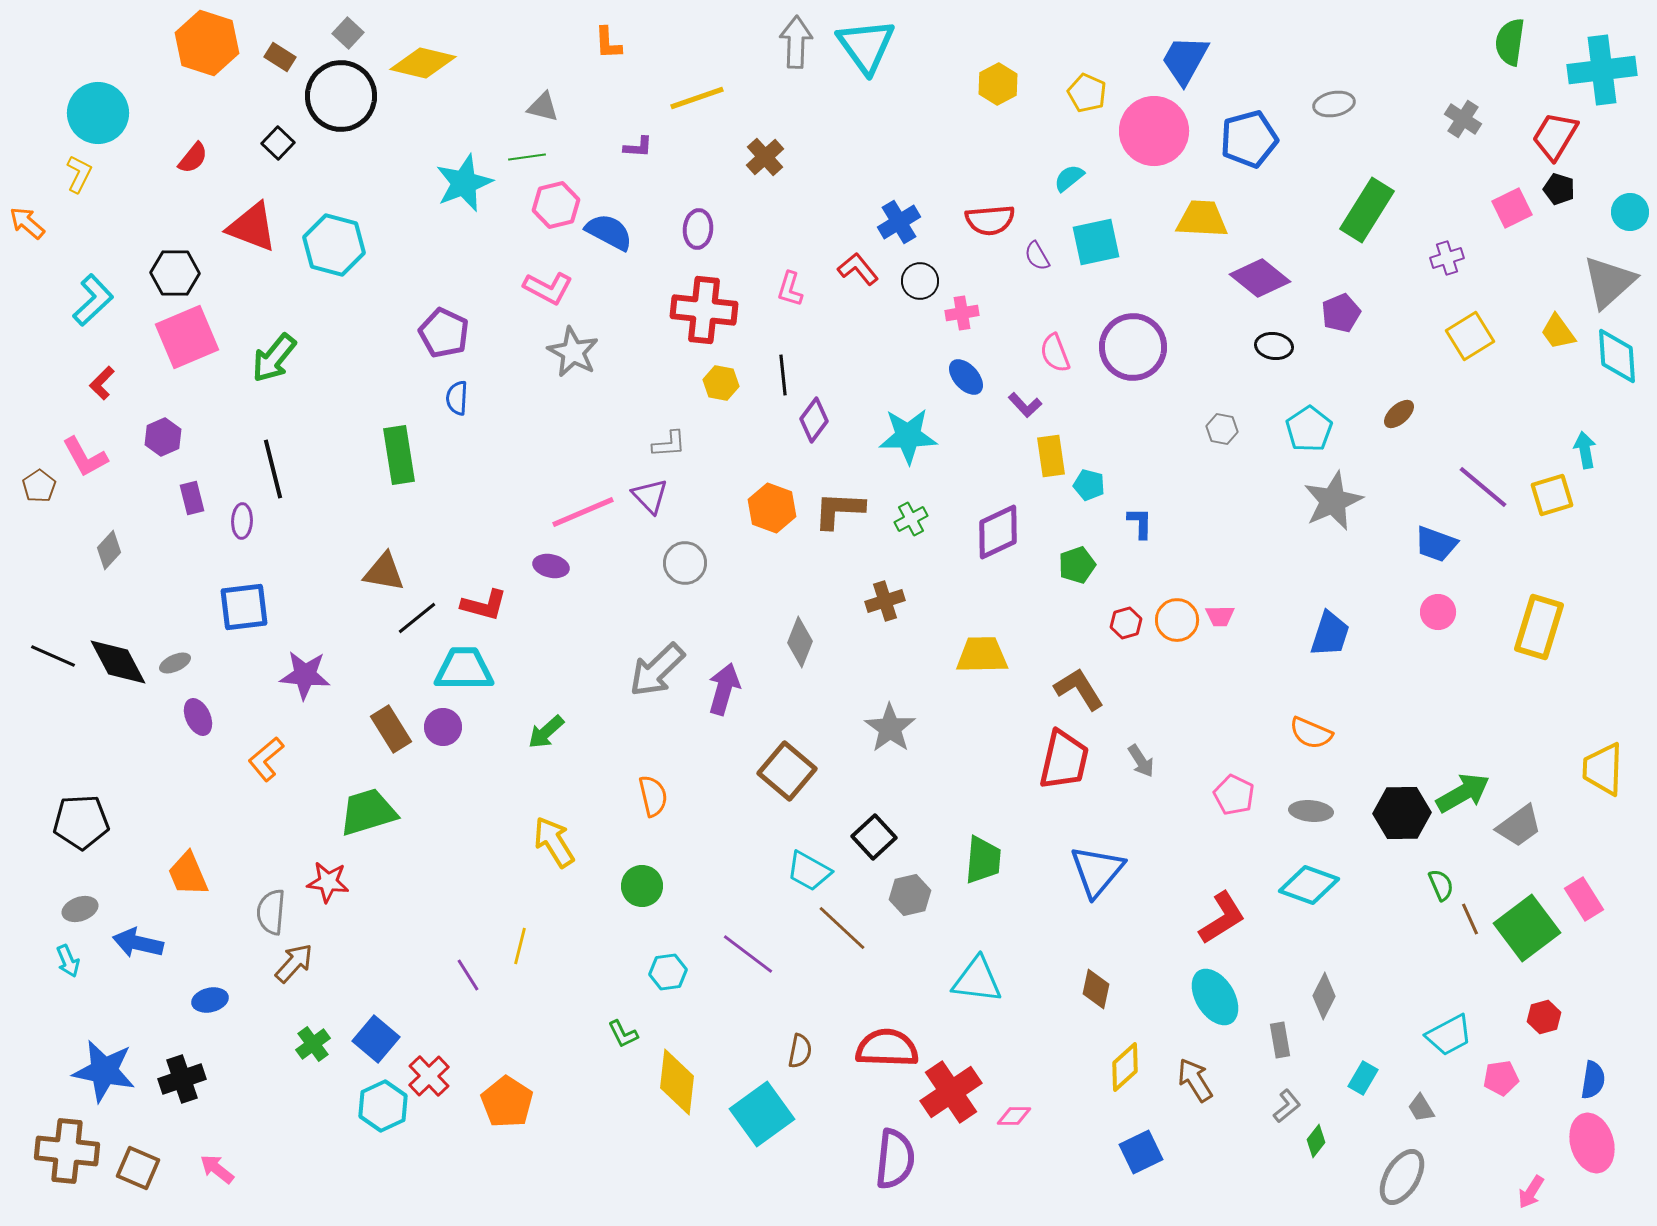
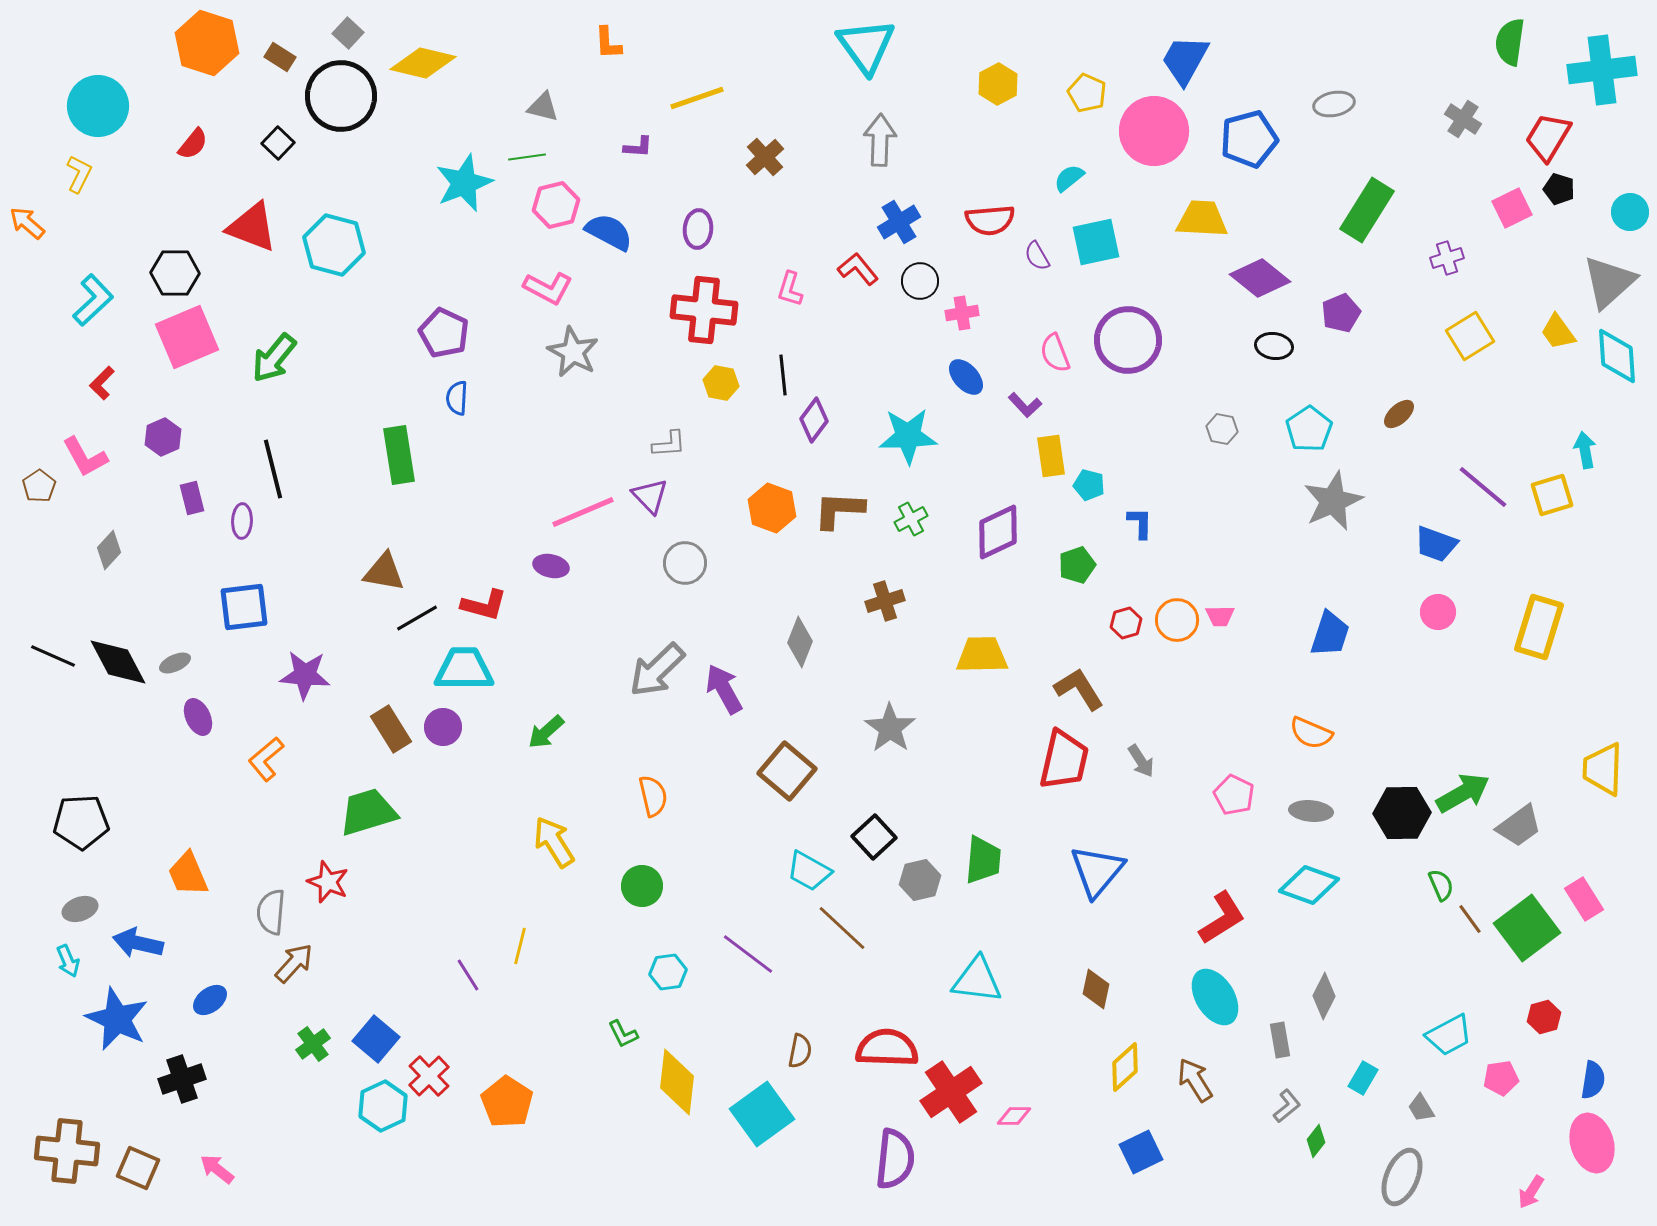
gray arrow at (796, 42): moved 84 px right, 98 px down
cyan circle at (98, 113): moved 7 px up
red trapezoid at (1555, 136): moved 7 px left, 1 px down
red semicircle at (193, 158): moved 14 px up
purple circle at (1133, 347): moved 5 px left, 7 px up
black line at (417, 618): rotated 9 degrees clockwise
purple arrow at (724, 689): rotated 45 degrees counterclockwise
red star at (328, 882): rotated 15 degrees clockwise
gray hexagon at (910, 895): moved 10 px right, 15 px up
brown line at (1470, 919): rotated 12 degrees counterclockwise
blue ellipse at (210, 1000): rotated 24 degrees counterclockwise
blue star at (104, 1071): moved 13 px right, 52 px up; rotated 14 degrees clockwise
gray ellipse at (1402, 1177): rotated 8 degrees counterclockwise
